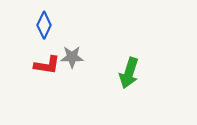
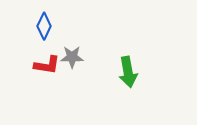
blue diamond: moved 1 px down
green arrow: moved 1 px left, 1 px up; rotated 28 degrees counterclockwise
